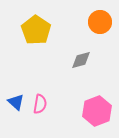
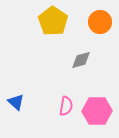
yellow pentagon: moved 17 px right, 9 px up
pink semicircle: moved 26 px right, 2 px down
pink hexagon: rotated 20 degrees clockwise
